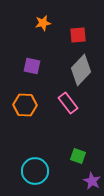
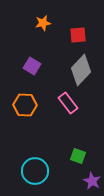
purple square: rotated 18 degrees clockwise
